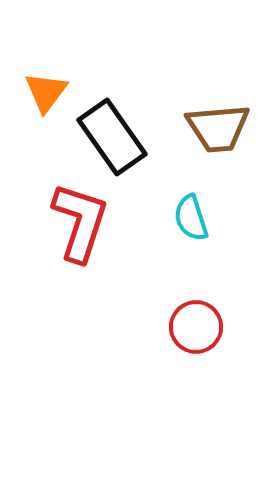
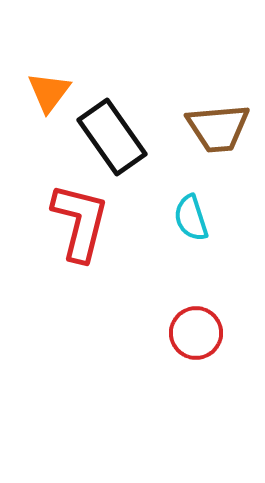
orange triangle: moved 3 px right
red L-shape: rotated 4 degrees counterclockwise
red circle: moved 6 px down
